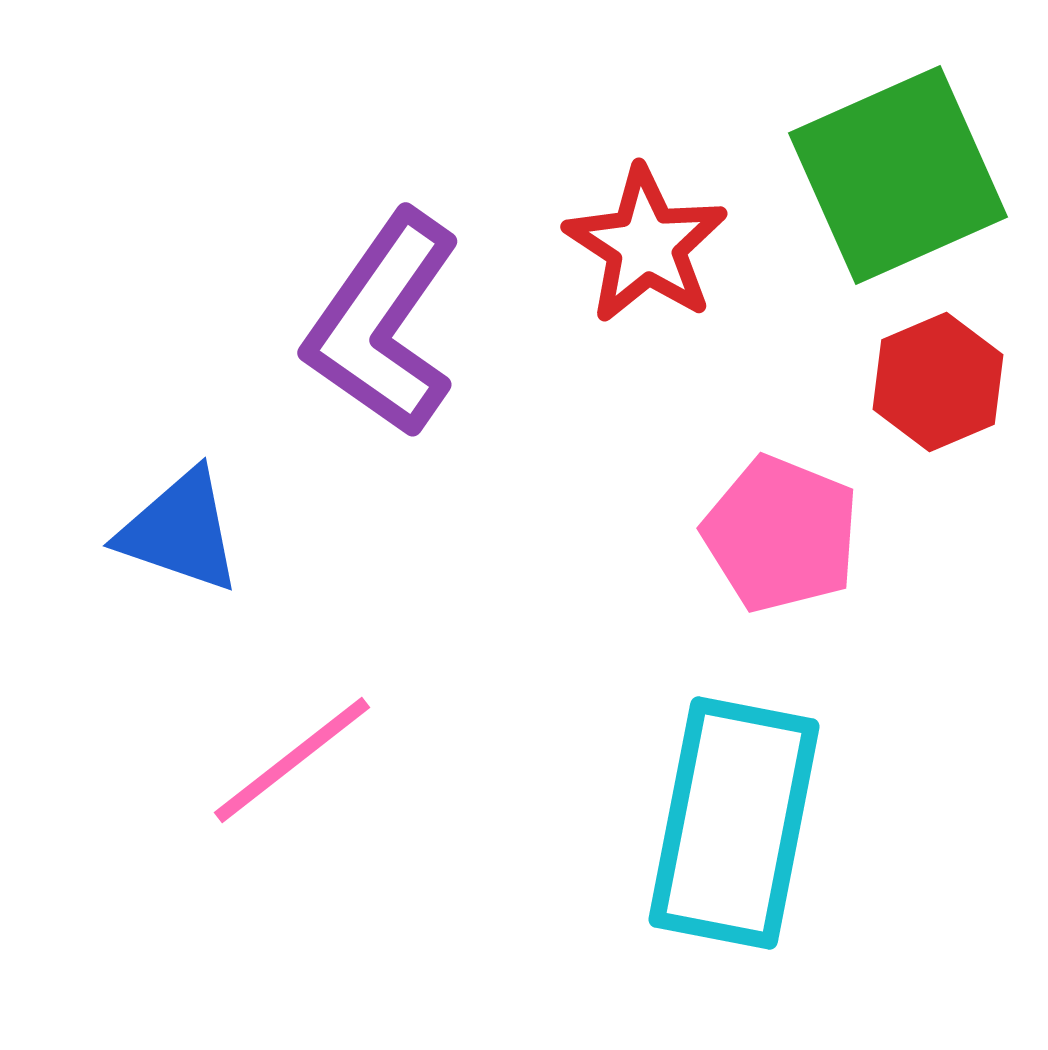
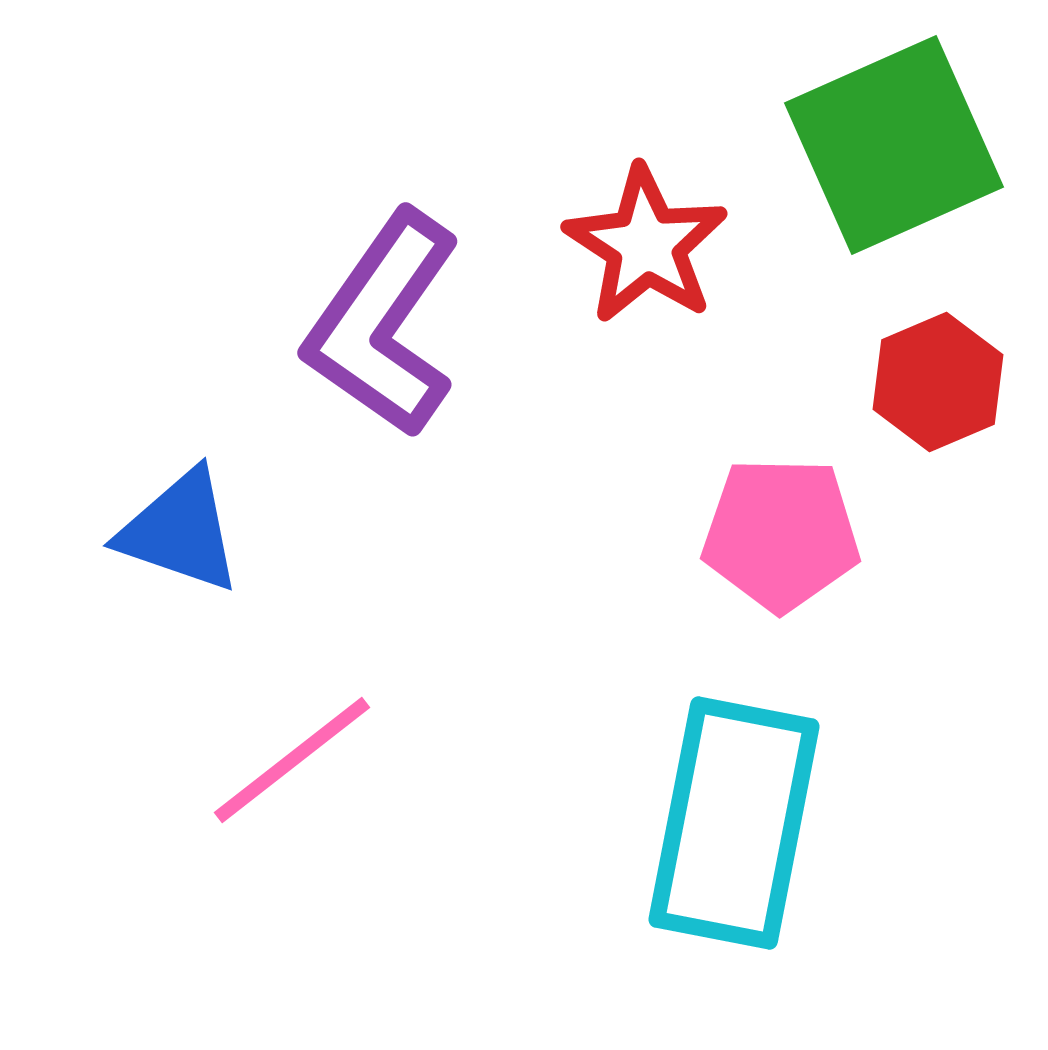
green square: moved 4 px left, 30 px up
pink pentagon: rotated 21 degrees counterclockwise
